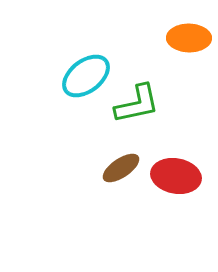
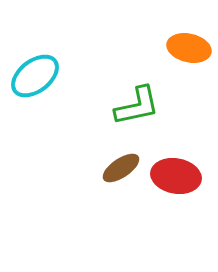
orange ellipse: moved 10 px down; rotated 12 degrees clockwise
cyan ellipse: moved 51 px left
green L-shape: moved 2 px down
